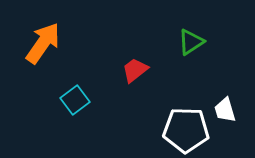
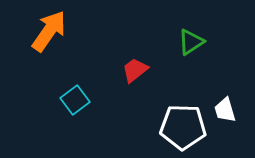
orange arrow: moved 6 px right, 12 px up
white pentagon: moved 3 px left, 3 px up
